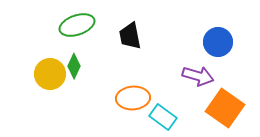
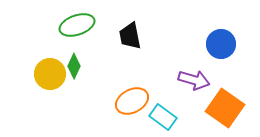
blue circle: moved 3 px right, 2 px down
purple arrow: moved 4 px left, 4 px down
orange ellipse: moved 1 px left, 3 px down; rotated 24 degrees counterclockwise
